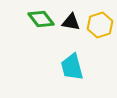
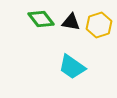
yellow hexagon: moved 1 px left
cyan trapezoid: rotated 40 degrees counterclockwise
